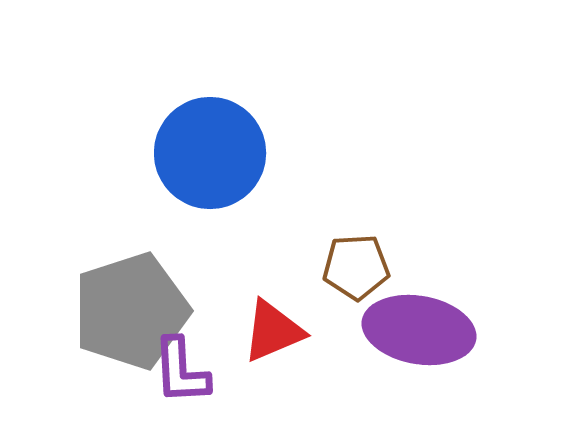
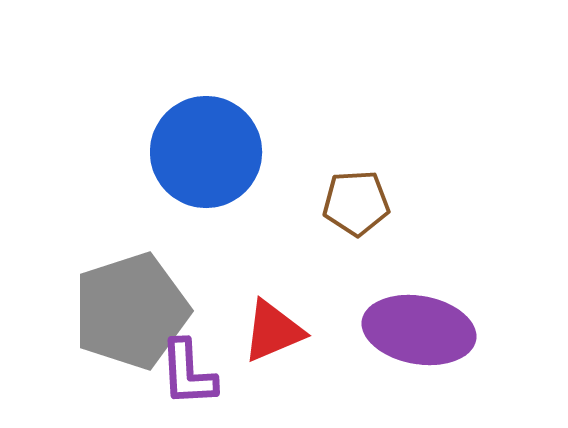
blue circle: moved 4 px left, 1 px up
brown pentagon: moved 64 px up
purple L-shape: moved 7 px right, 2 px down
